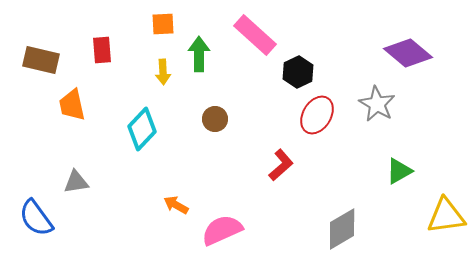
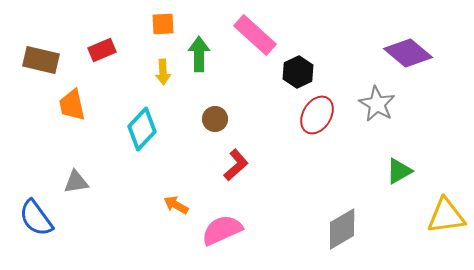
red rectangle: rotated 72 degrees clockwise
red L-shape: moved 45 px left
